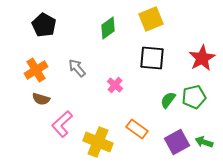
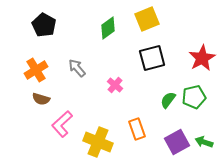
yellow square: moved 4 px left
black square: rotated 20 degrees counterclockwise
orange rectangle: rotated 35 degrees clockwise
